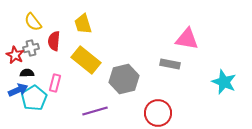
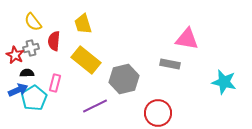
cyan star: rotated 10 degrees counterclockwise
purple line: moved 5 px up; rotated 10 degrees counterclockwise
